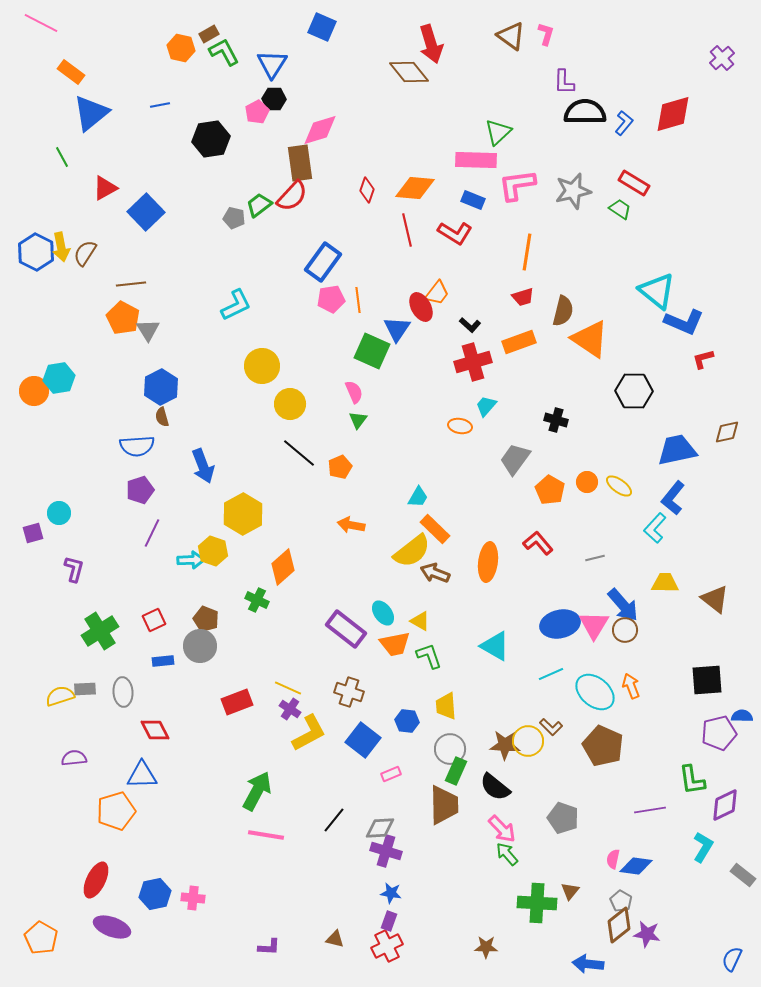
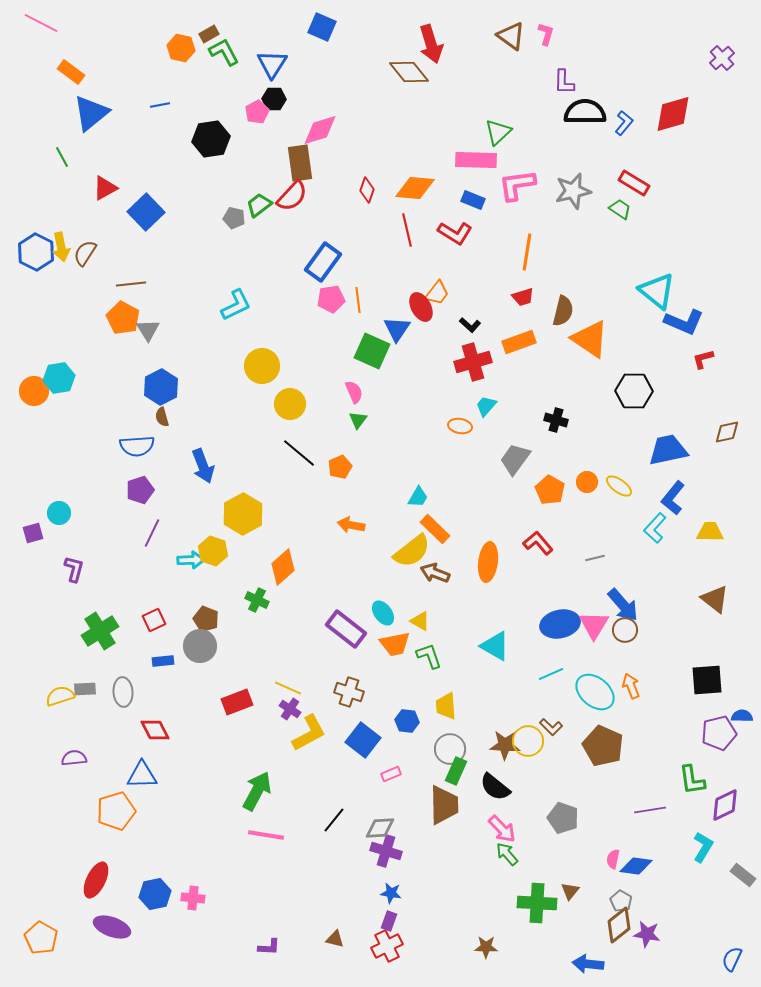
blue trapezoid at (677, 450): moved 9 px left
yellow trapezoid at (665, 583): moved 45 px right, 51 px up
